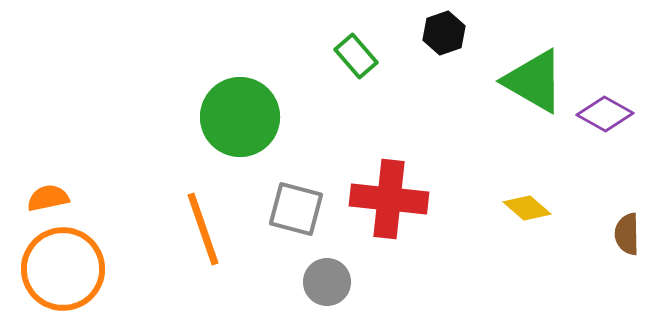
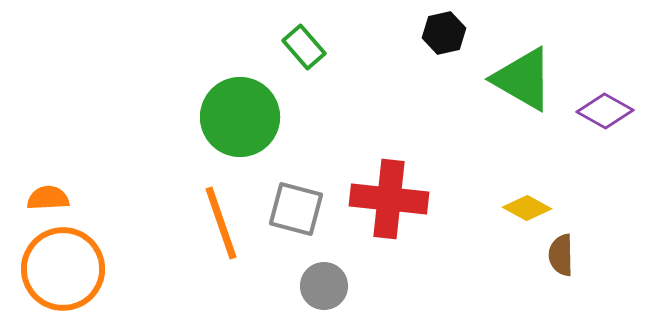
black hexagon: rotated 6 degrees clockwise
green rectangle: moved 52 px left, 9 px up
green triangle: moved 11 px left, 2 px up
purple diamond: moved 3 px up
orange semicircle: rotated 9 degrees clockwise
yellow diamond: rotated 12 degrees counterclockwise
orange line: moved 18 px right, 6 px up
brown semicircle: moved 66 px left, 21 px down
gray circle: moved 3 px left, 4 px down
